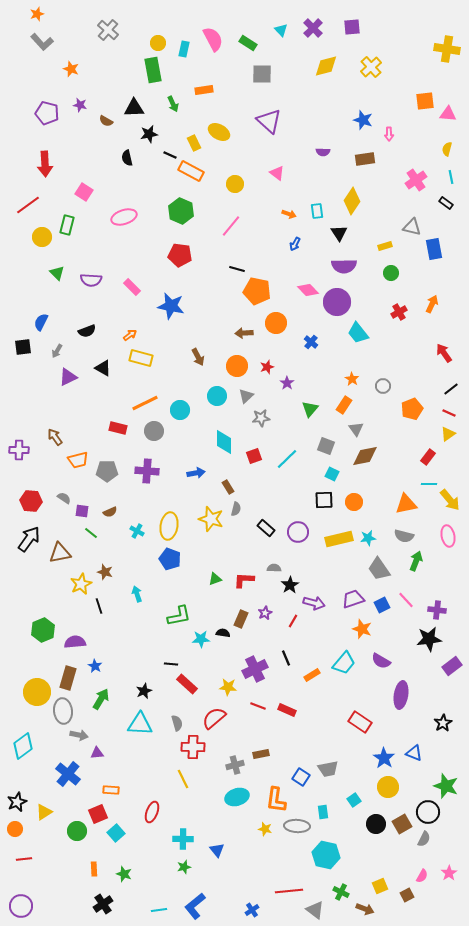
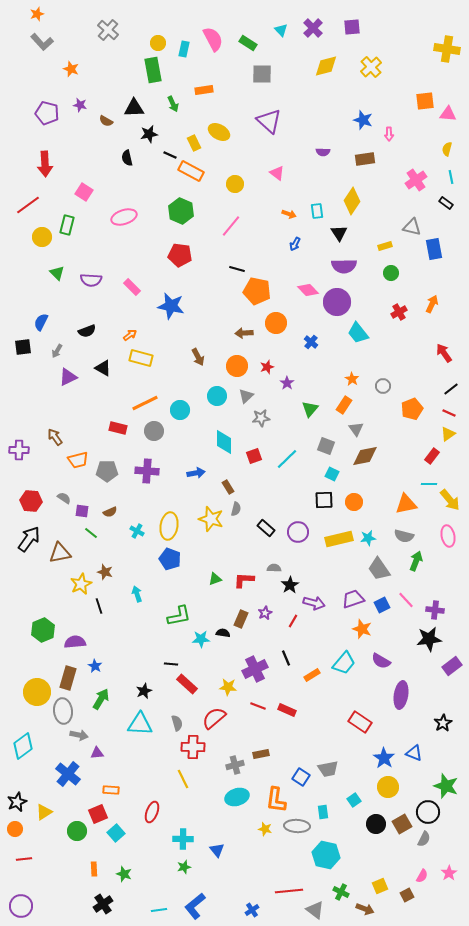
red rectangle at (428, 457): moved 4 px right, 1 px up
purple cross at (437, 610): moved 2 px left
